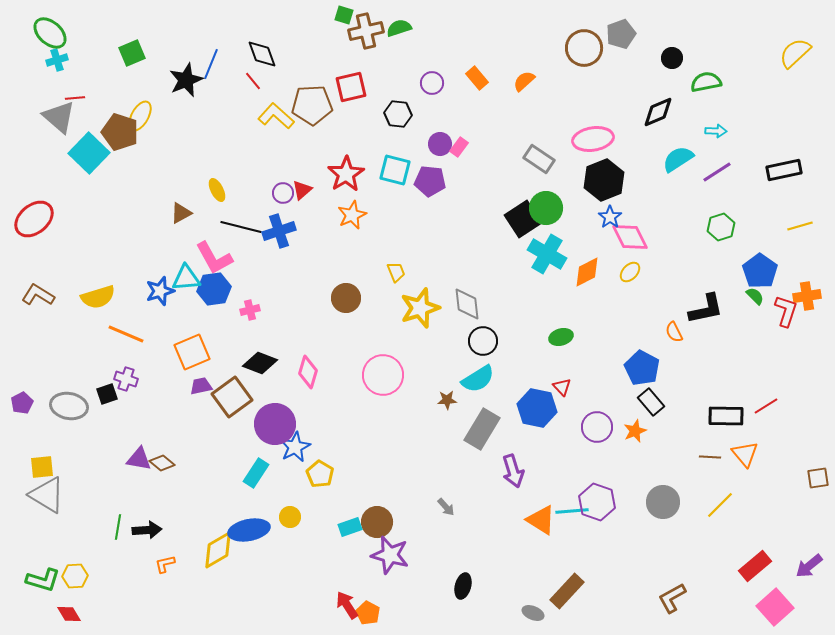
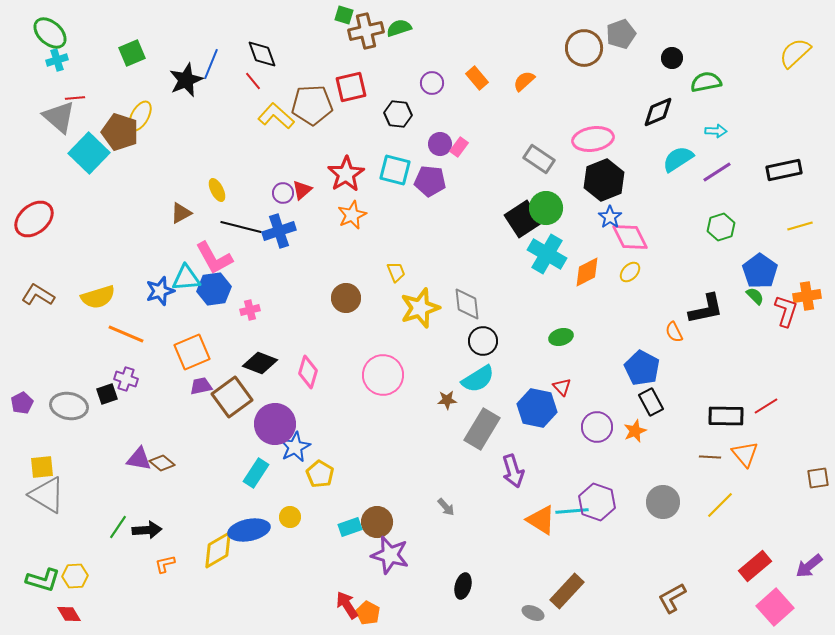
black rectangle at (651, 402): rotated 12 degrees clockwise
green line at (118, 527): rotated 25 degrees clockwise
